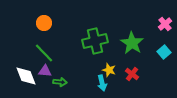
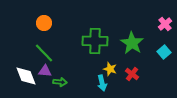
green cross: rotated 15 degrees clockwise
yellow star: moved 1 px right, 1 px up
